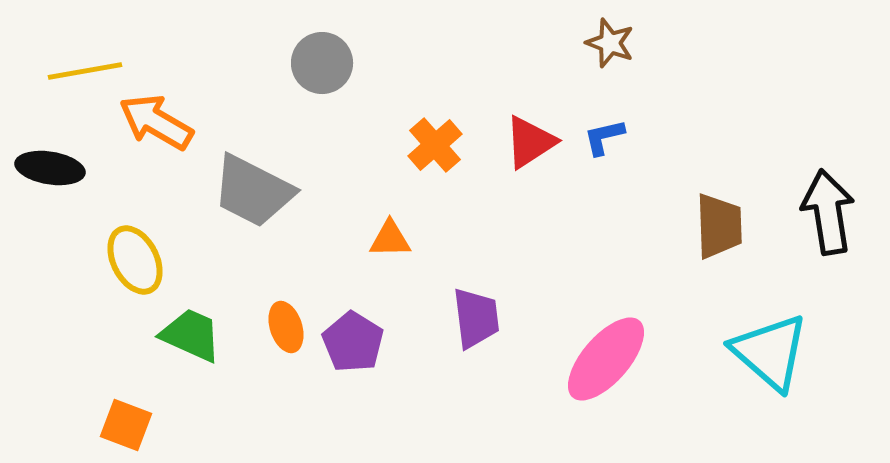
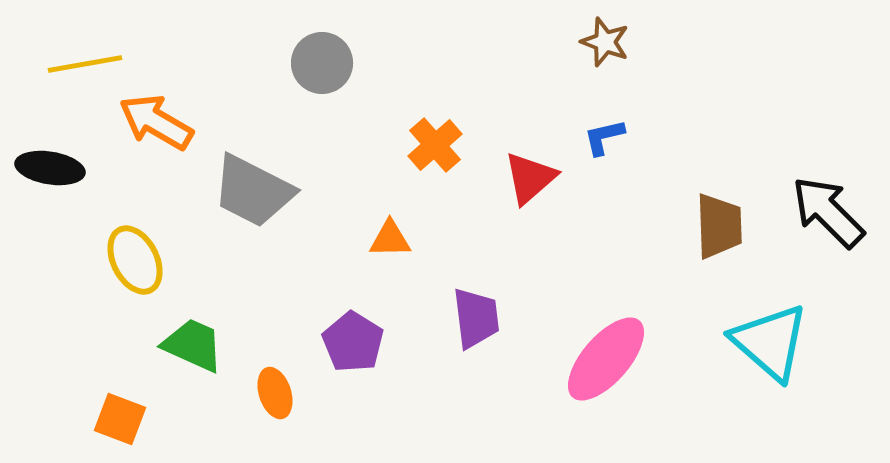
brown star: moved 5 px left, 1 px up
yellow line: moved 7 px up
red triangle: moved 36 px down; rotated 8 degrees counterclockwise
black arrow: rotated 36 degrees counterclockwise
orange ellipse: moved 11 px left, 66 px down
green trapezoid: moved 2 px right, 10 px down
cyan triangle: moved 10 px up
orange square: moved 6 px left, 6 px up
